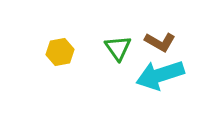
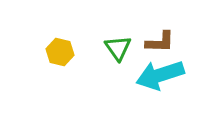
brown L-shape: rotated 28 degrees counterclockwise
yellow hexagon: rotated 24 degrees clockwise
